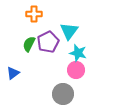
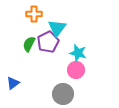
cyan triangle: moved 12 px left, 3 px up
blue triangle: moved 10 px down
